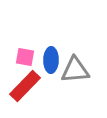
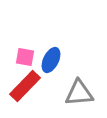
blue ellipse: rotated 25 degrees clockwise
gray triangle: moved 4 px right, 23 px down
